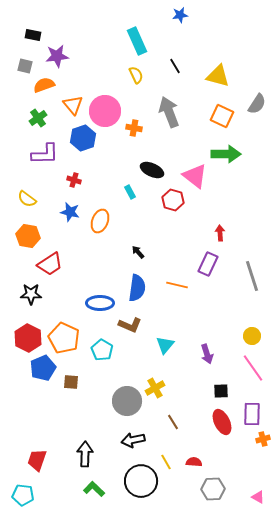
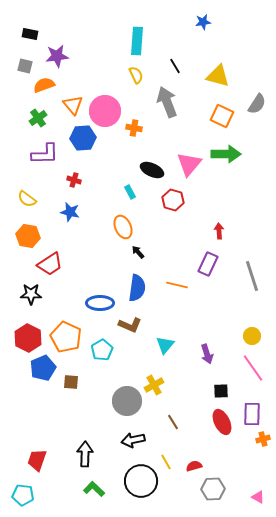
blue star at (180, 15): moved 23 px right, 7 px down
black rectangle at (33, 35): moved 3 px left, 1 px up
cyan rectangle at (137, 41): rotated 28 degrees clockwise
gray arrow at (169, 112): moved 2 px left, 10 px up
blue hexagon at (83, 138): rotated 15 degrees clockwise
pink triangle at (195, 176): moved 6 px left, 12 px up; rotated 32 degrees clockwise
orange ellipse at (100, 221): moved 23 px right, 6 px down; rotated 45 degrees counterclockwise
red arrow at (220, 233): moved 1 px left, 2 px up
orange pentagon at (64, 338): moved 2 px right, 1 px up
cyan pentagon at (102, 350): rotated 10 degrees clockwise
yellow cross at (155, 388): moved 1 px left, 3 px up
red semicircle at (194, 462): moved 4 px down; rotated 21 degrees counterclockwise
